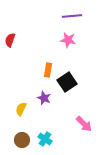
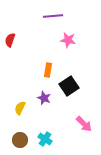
purple line: moved 19 px left
black square: moved 2 px right, 4 px down
yellow semicircle: moved 1 px left, 1 px up
brown circle: moved 2 px left
